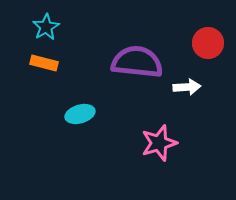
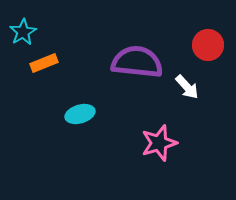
cyan star: moved 23 px left, 5 px down
red circle: moved 2 px down
orange rectangle: rotated 36 degrees counterclockwise
white arrow: rotated 52 degrees clockwise
